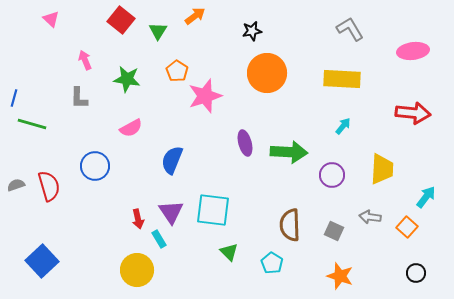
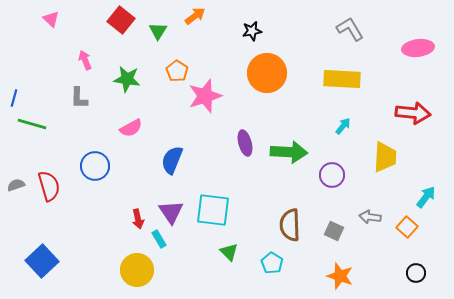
pink ellipse at (413, 51): moved 5 px right, 3 px up
yellow trapezoid at (382, 169): moved 3 px right, 12 px up
